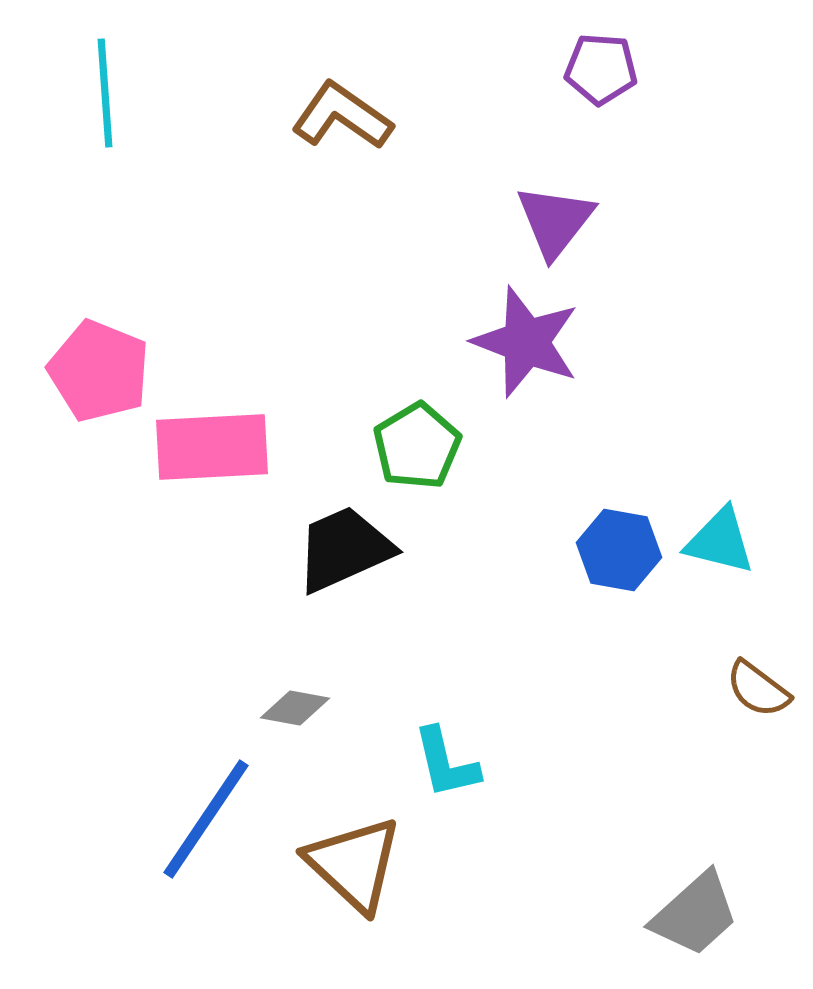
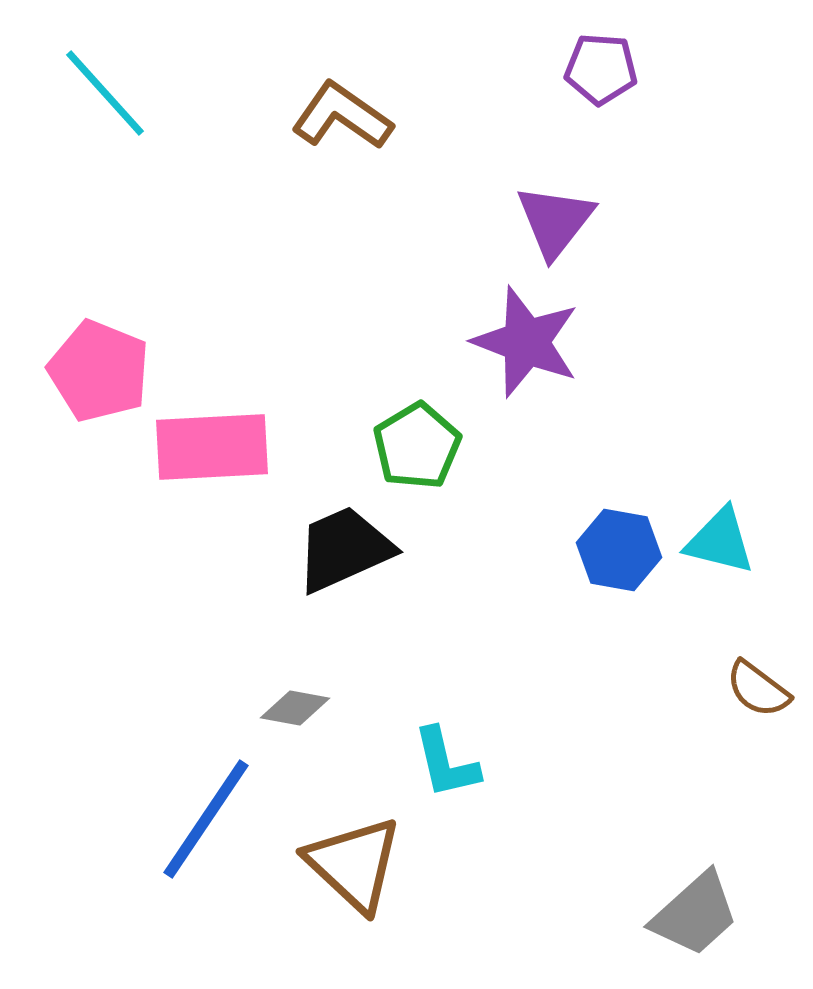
cyan line: rotated 38 degrees counterclockwise
